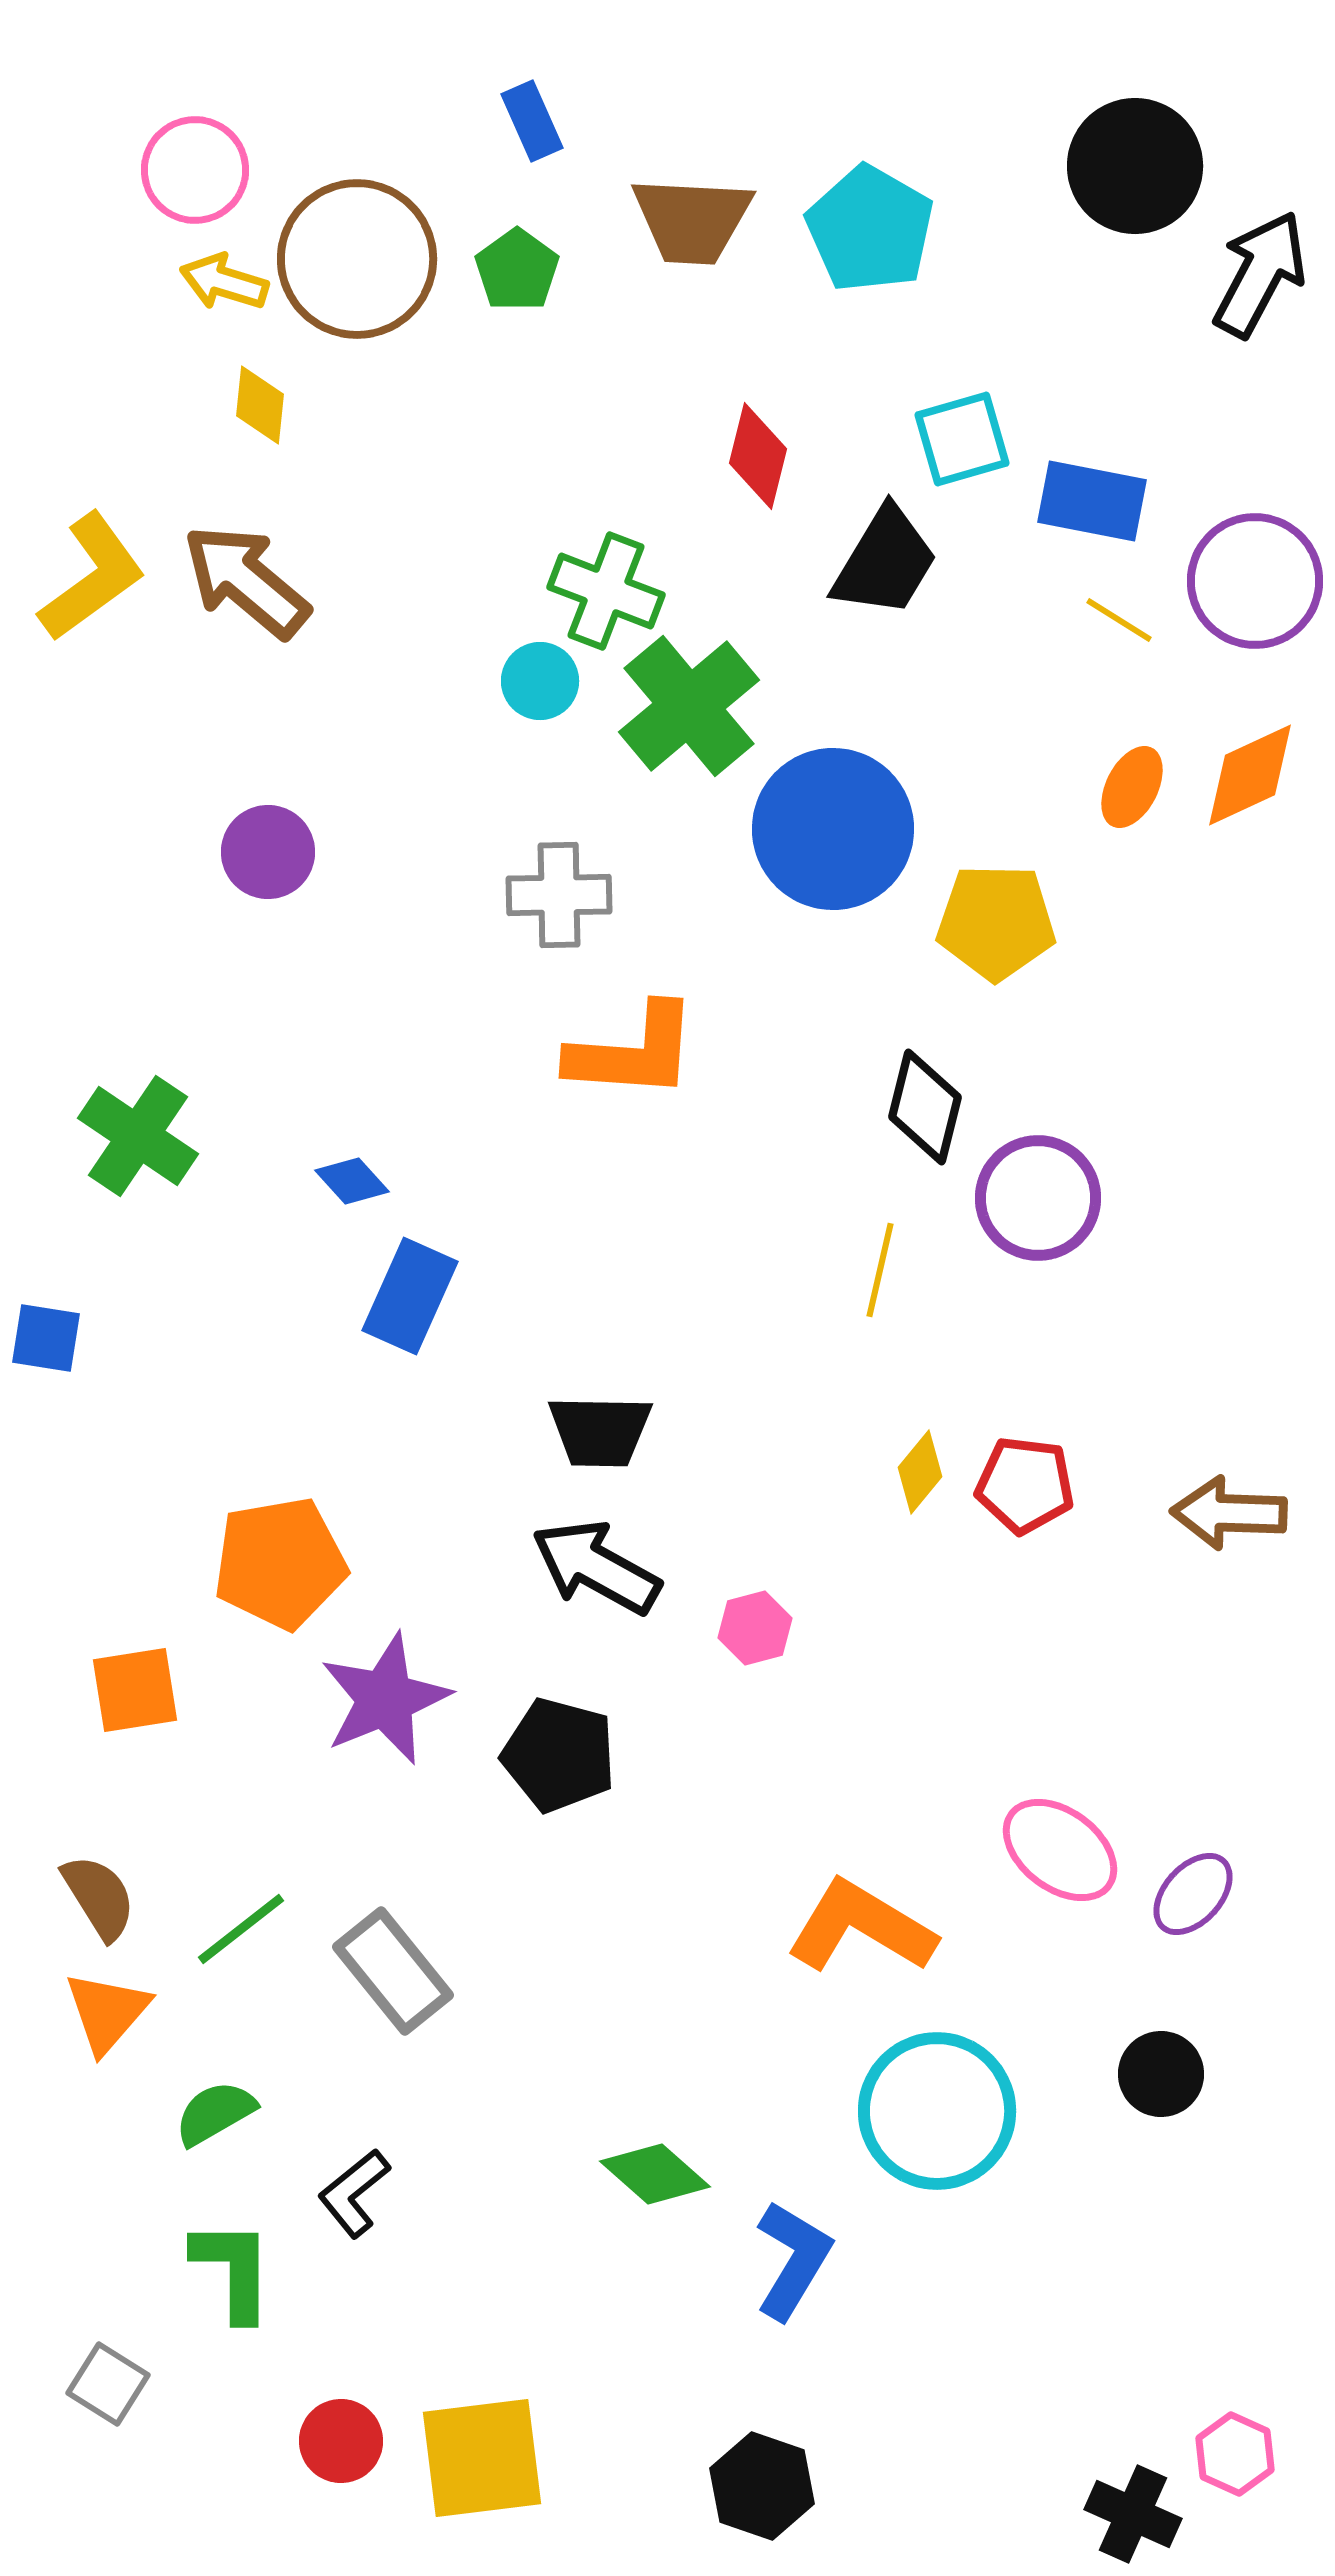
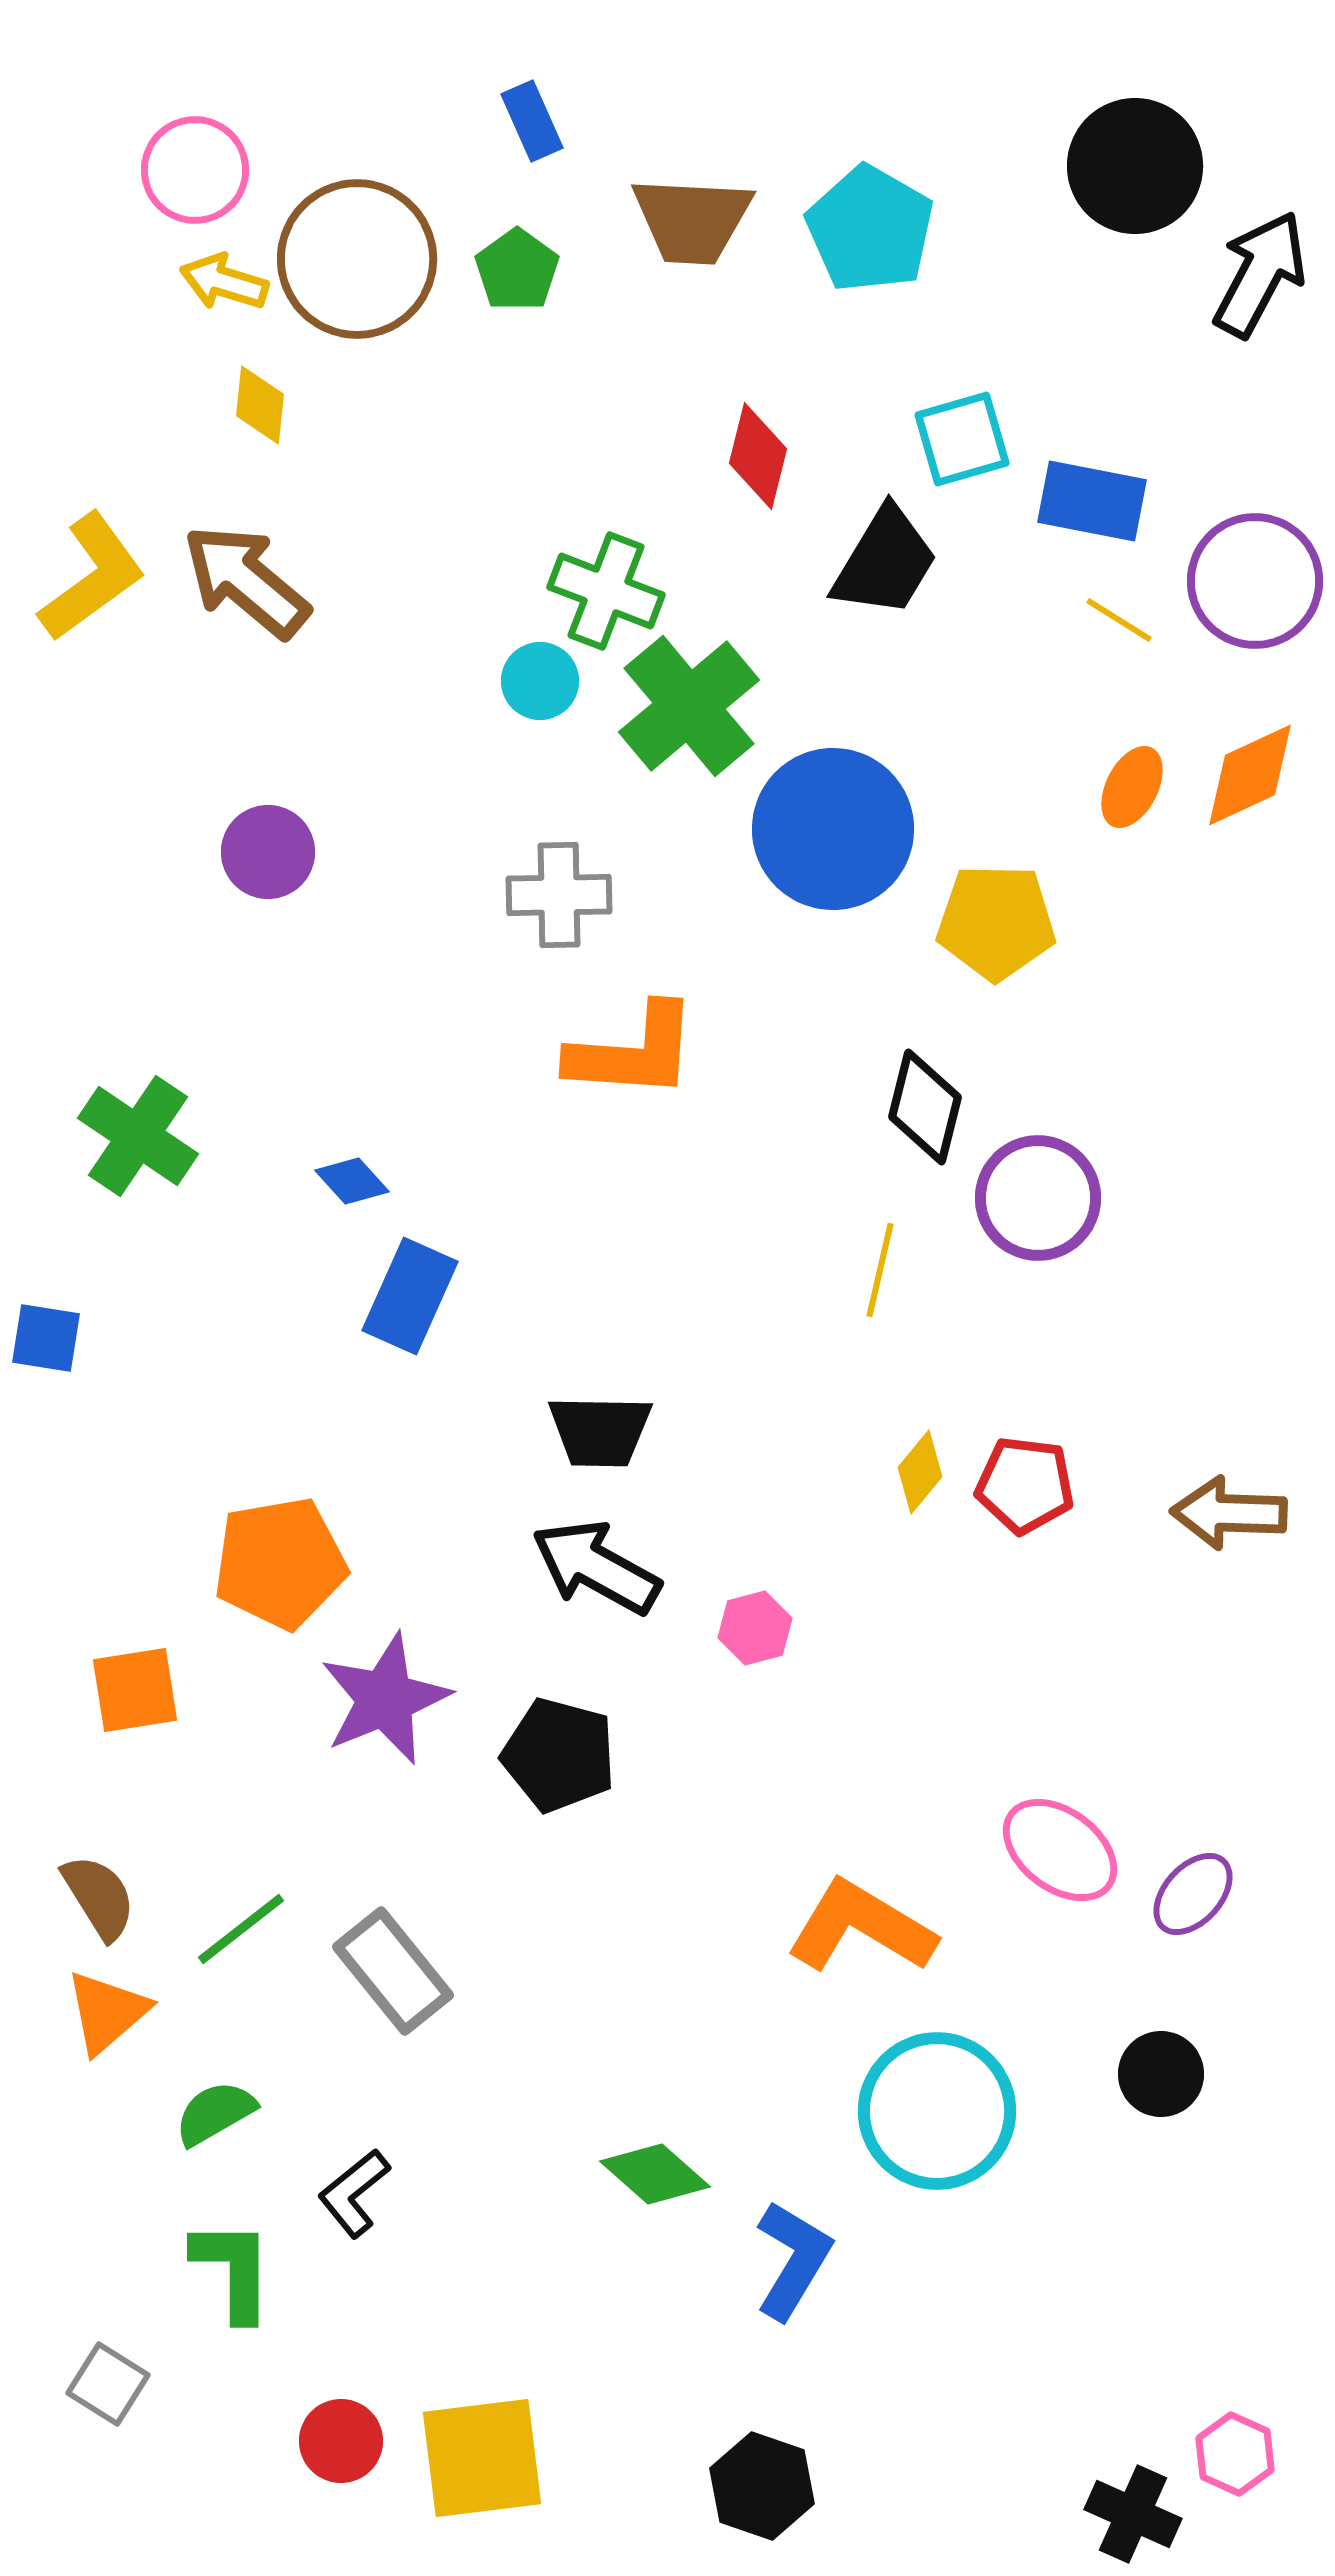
orange triangle at (107, 2012): rotated 8 degrees clockwise
